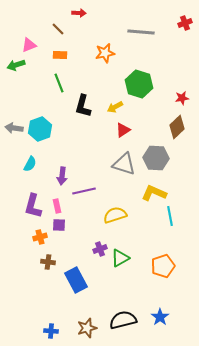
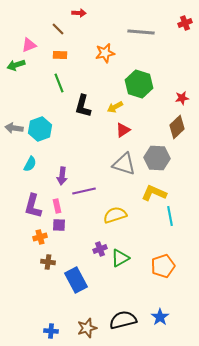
gray hexagon: moved 1 px right
